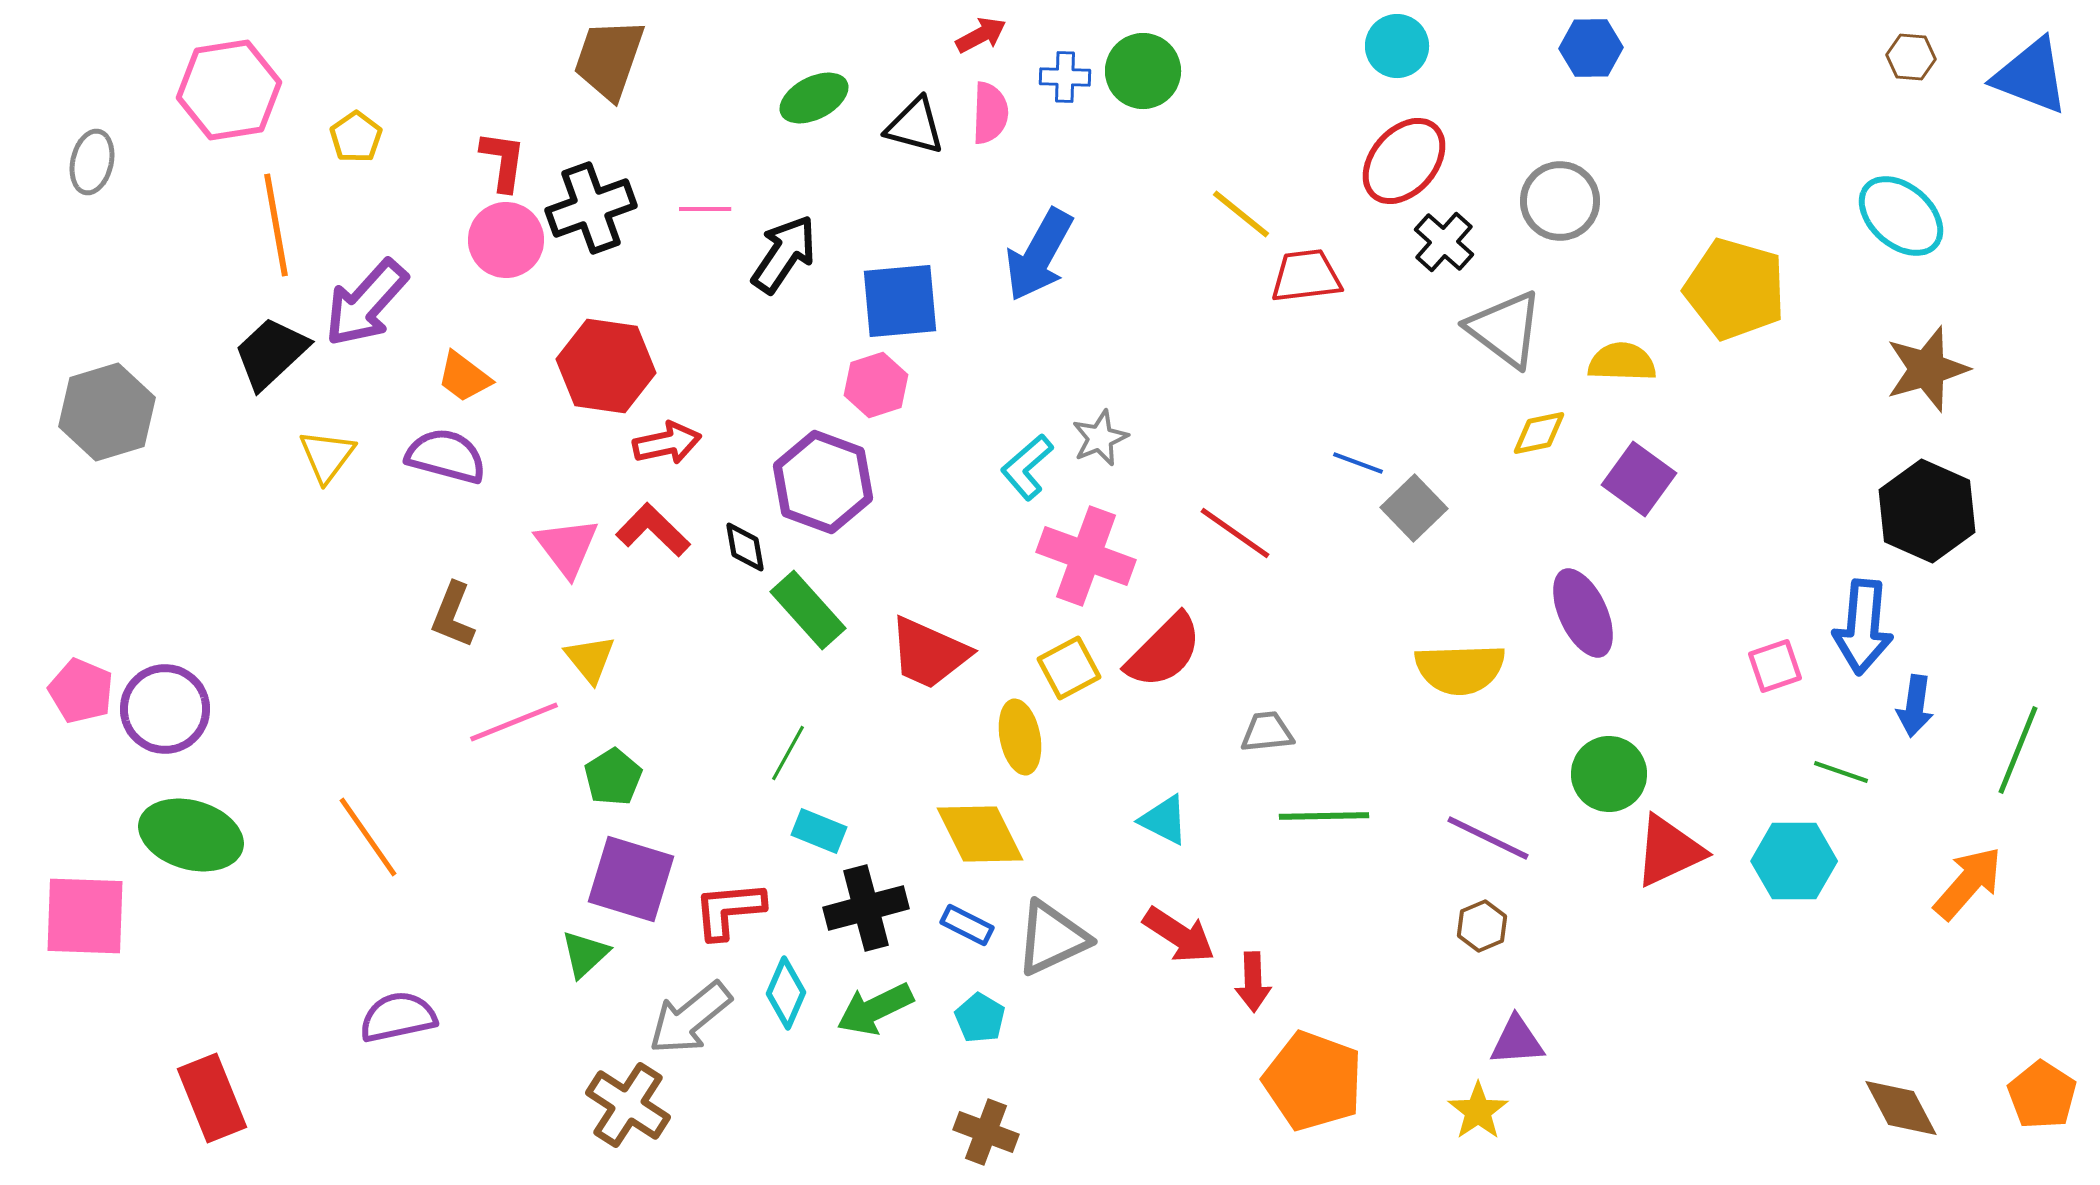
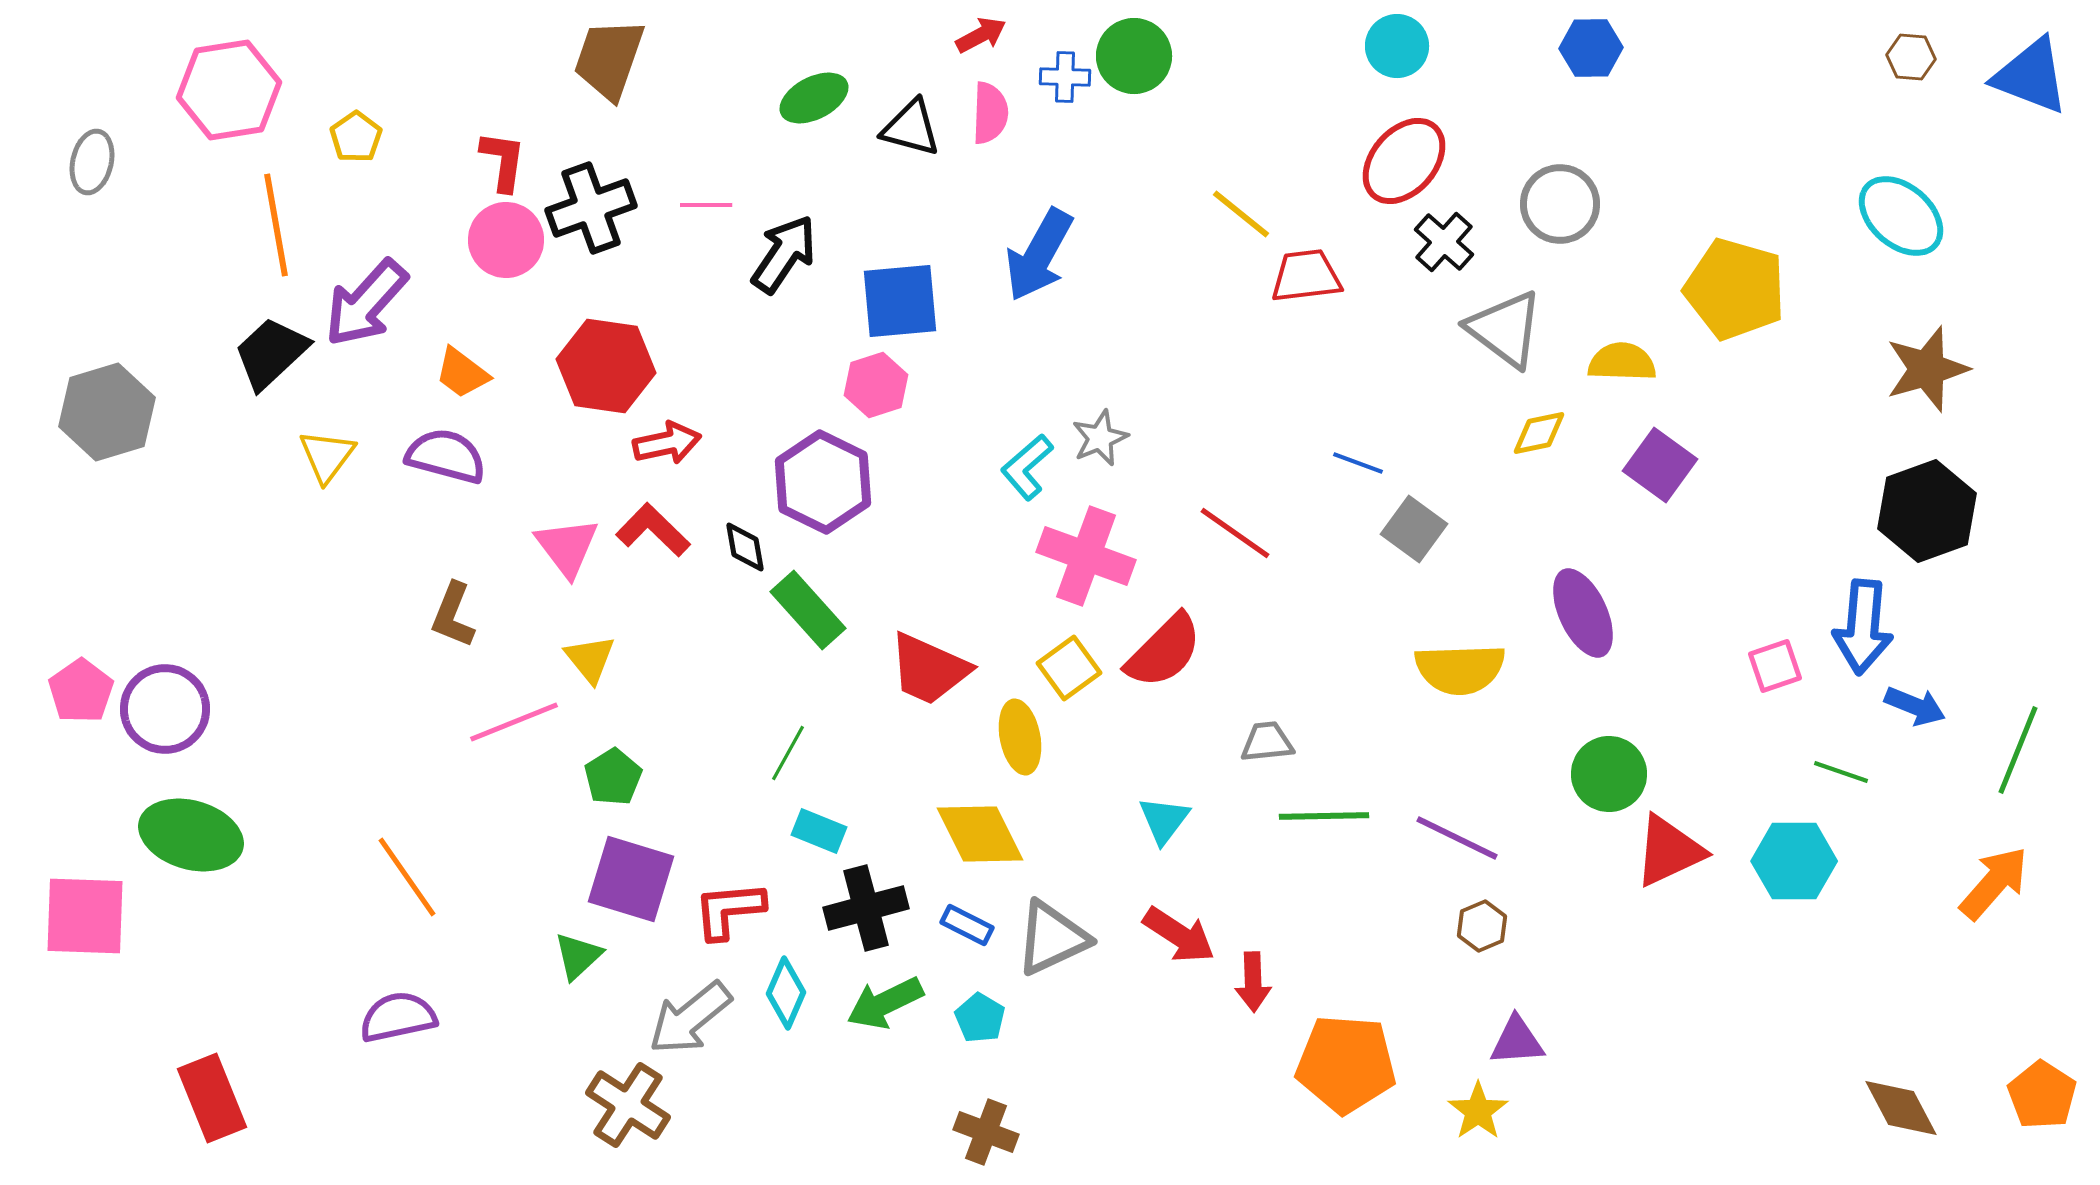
green circle at (1143, 71): moved 9 px left, 15 px up
black triangle at (915, 126): moved 4 px left, 2 px down
gray circle at (1560, 201): moved 3 px down
pink line at (705, 209): moved 1 px right, 4 px up
orange trapezoid at (464, 377): moved 2 px left, 4 px up
purple square at (1639, 479): moved 21 px right, 14 px up
purple hexagon at (823, 482): rotated 6 degrees clockwise
gray square at (1414, 508): moved 21 px down; rotated 10 degrees counterclockwise
black hexagon at (1927, 511): rotated 16 degrees clockwise
red trapezoid at (929, 653): moved 16 px down
yellow square at (1069, 668): rotated 8 degrees counterclockwise
pink pentagon at (81, 691): rotated 14 degrees clockwise
blue arrow at (1915, 706): rotated 76 degrees counterclockwise
gray trapezoid at (1267, 732): moved 10 px down
cyan triangle at (1164, 820): rotated 40 degrees clockwise
orange line at (368, 837): moved 39 px right, 40 px down
purple line at (1488, 838): moved 31 px left
orange arrow at (1968, 883): moved 26 px right
green triangle at (585, 954): moved 7 px left, 2 px down
green arrow at (875, 1009): moved 10 px right, 6 px up
orange pentagon at (1313, 1081): moved 33 px right, 17 px up; rotated 16 degrees counterclockwise
